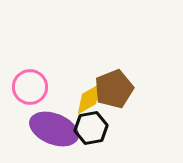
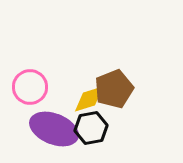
yellow diamond: rotated 12 degrees clockwise
